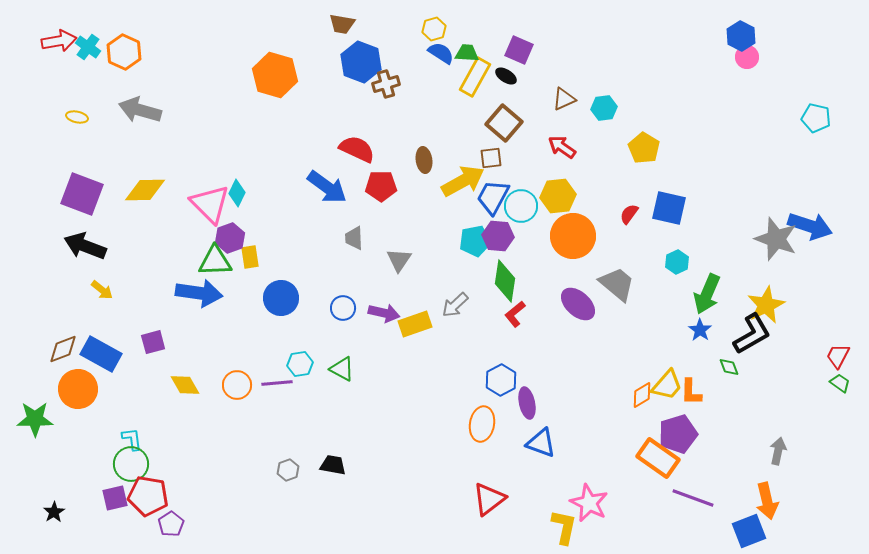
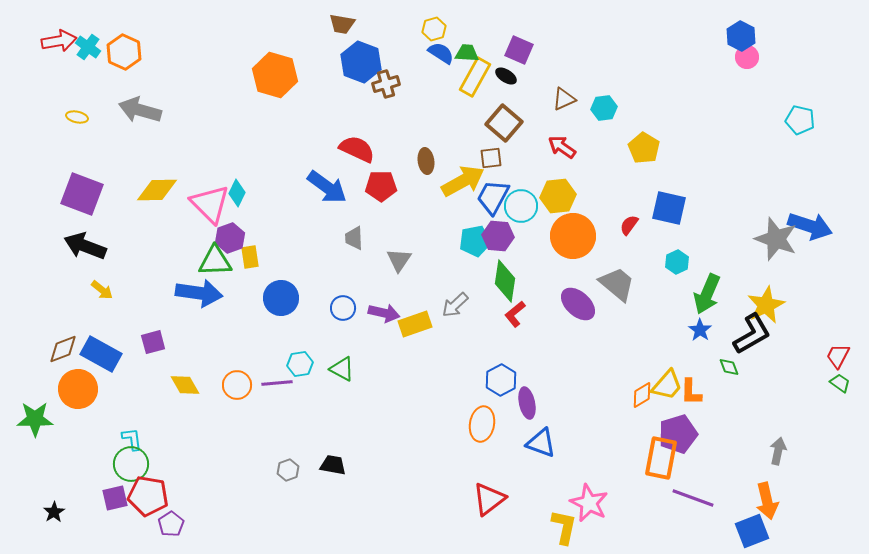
cyan pentagon at (816, 118): moved 16 px left, 2 px down
brown ellipse at (424, 160): moved 2 px right, 1 px down
yellow diamond at (145, 190): moved 12 px right
red semicircle at (629, 214): moved 11 px down
orange rectangle at (658, 458): moved 3 px right; rotated 66 degrees clockwise
blue square at (749, 531): moved 3 px right
